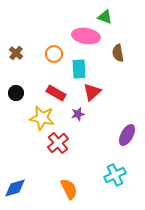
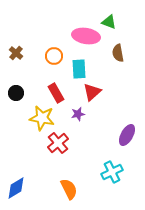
green triangle: moved 4 px right, 5 px down
orange circle: moved 2 px down
red rectangle: rotated 30 degrees clockwise
cyan cross: moved 3 px left, 3 px up
blue diamond: moved 1 px right; rotated 15 degrees counterclockwise
